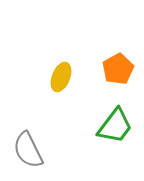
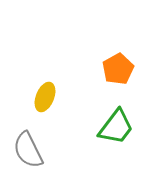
yellow ellipse: moved 16 px left, 20 px down
green trapezoid: moved 1 px right, 1 px down
